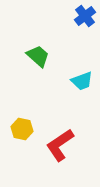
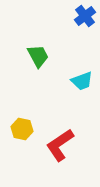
green trapezoid: rotated 20 degrees clockwise
